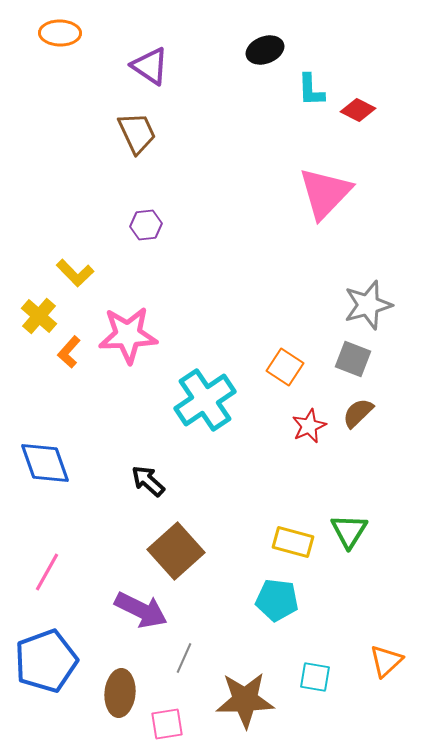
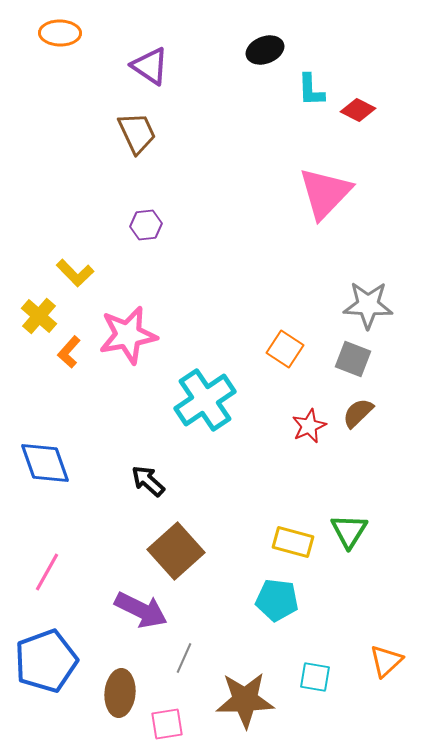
gray star: rotated 18 degrees clockwise
pink star: rotated 8 degrees counterclockwise
orange square: moved 18 px up
